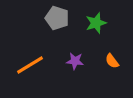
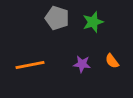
green star: moved 3 px left, 1 px up
purple star: moved 7 px right, 3 px down
orange line: rotated 20 degrees clockwise
